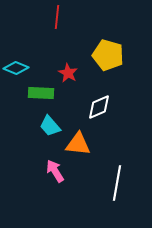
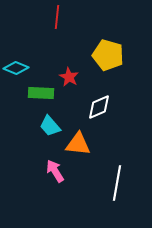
red star: moved 1 px right, 4 px down
